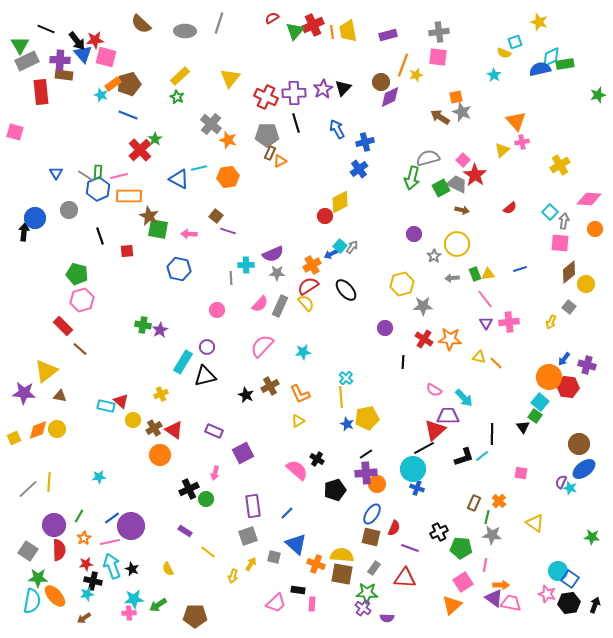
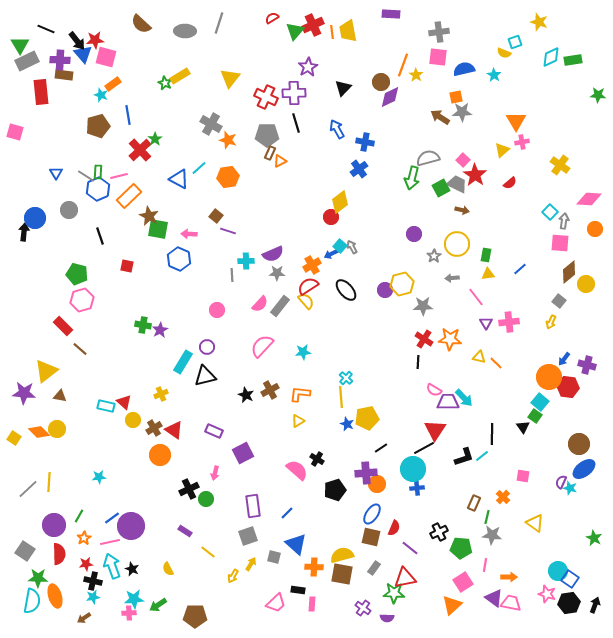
purple rectangle at (388, 35): moved 3 px right, 21 px up; rotated 18 degrees clockwise
green rectangle at (565, 64): moved 8 px right, 4 px up
blue semicircle at (540, 69): moved 76 px left
yellow star at (416, 75): rotated 24 degrees counterclockwise
yellow rectangle at (180, 76): rotated 12 degrees clockwise
brown pentagon at (129, 84): moved 31 px left, 42 px down
purple star at (323, 89): moved 15 px left, 22 px up
green star at (598, 95): rotated 21 degrees clockwise
green star at (177, 97): moved 12 px left, 14 px up
gray star at (462, 112): rotated 24 degrees counterclockwise
blue line at (128, 115): rotated 60 degrees clockwise
orange triangle at (516, 121): rotated 10 degrees clockwise
gray cross at (211, 124): rotated 10 degrees counterclockwise
blue cross at (365, 142): rotated 24 degrees clockwise
yellow cross at (560, 165): rotated 24 degrees counterclockwise
cyan line at (199, 168): rotated 28 degrees counterclockwise
orange rectangle at (129, 196): rotated 45 degrees counterclockwise
yellow diamond at (340, 202): rotated 10 degrees counterclockwise
red semicircle at (510, 208): moved 25 px up
red circle at (325, 216): moved 6 px right, 1 px down
gray arrow at (352, 247): rotated 64 degrees counterclockwise
red square at (127, 251): moved 15 px down; rotated 16 degrees clockwise
cyan cross at (246, 265): moved 4 px up
blue hexagon at (179, 269): moved 10 px up; rotated 10 degrees clockwise
blue line at (520, 269): rotated 24 degrees counterclockwise
green rectangle at (475, 274): moved 11 px right, 19 px up; rotated 32 degrees clockwise
gray line at (231, 278): moved 1 px right, 3 px up
pink line at (485, 299): moved 9 px left, 2 px up
yellow semicircle at (306, 303): moved 2 px up
gray rectangle at (280, 306): rotated 15 degrees clockwise
gray square at (569, 307): moved 10 px left, 6 px up
purple circle at (385, 328): moved 38 px up
black line at (403, 362): moved 15 px right
brown cross at (270, 386): moved 4 px down
orange L-shape at (300, 394): rotated 120 degrees clockwise
red triangle at (121, 401): moved 3 px right, 1 px down
purple trapezoid at (448, 416): moved 14 px up
orange diamond at (38, 430): moved 1 px right, 2 px down; rotated 65 degrees clockwise
red triangle at (435, 430): rotated 15 degrees counterclockwise
yellow square at (14, 438): rotated 32 degrees counterclockwise
black line at (366, 454): moved 15 px right, 6 px up
pink square at (521, 473): moved 2 px right, 3 px down
blue cross at (417, 488): rotated 24 degrees counterclockwise
orange cross at (499, 501): moved 4 px right, 4 px up
green star at (592, 537): moved 2 px right, 1 px down; rotated 21 degrees clockwise
purple line at (410, 548): rotated 18 degrees clockwise
red semicircle at (59, 550): moved 4 px down
gray square at (28, 551): moved 3 px left
yellow semicircle at (342, 555): rotated 20 degrees counterclockwise
orange cross at (316, 564): moved 2 px left, 3 px down; rotated 18 degrees counterclockwise
yellow arrow at (233, 576): rotated 16 degrees clockwise
red triangle at (405, 578): rotated 15 degrees counterclockwise
orange arrow at (501, 585): moved 8 px right, 8 px up
green star at (367, 593): moved 27 px right
cyan star at (87, 594): moved 6 px right, 3 px down
orange ellipse at (55, 596): rotated 25 degrees clockwise
